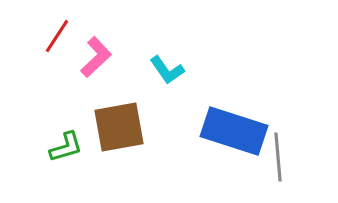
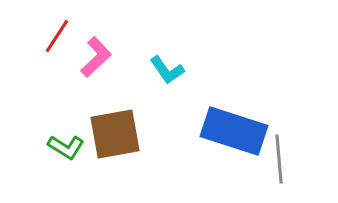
brown square: moved 4 px left, 7 px down
green L-shape: rotated 48 degrees clockwise
gray line: moved 1 px right, 2 px down
